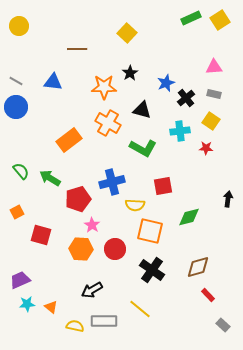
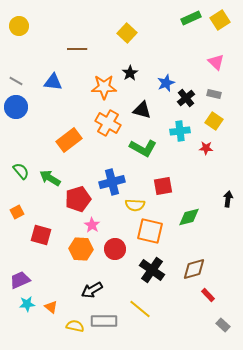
pink triangle at (214, 67): moved 2 px right, 5 px up; rotated 48 degrees clockwise
yellow square at (211, 121): moved 3 px right
brown diamond at (198, 267): moved 4 px left, 2 px down
